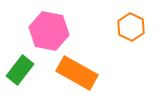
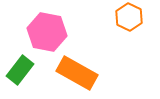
orange hexagon: moved 2 px left, 10 px up
pink hexagon: moved 2 px left, 1 px down
